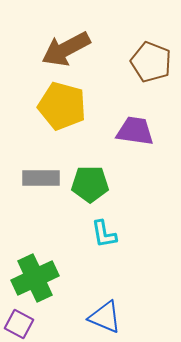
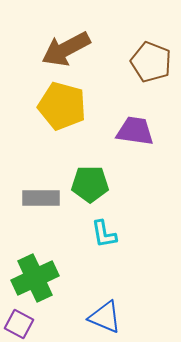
gray rectangle: moved 20 px down
